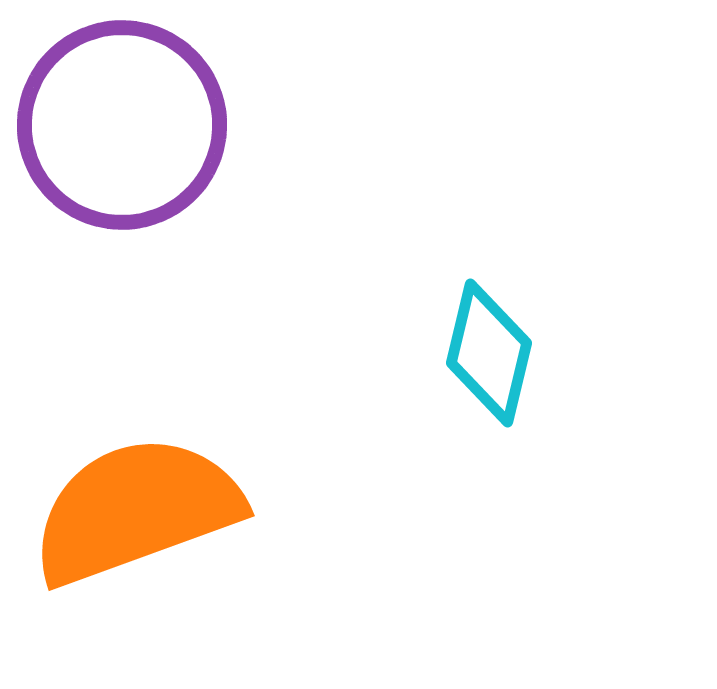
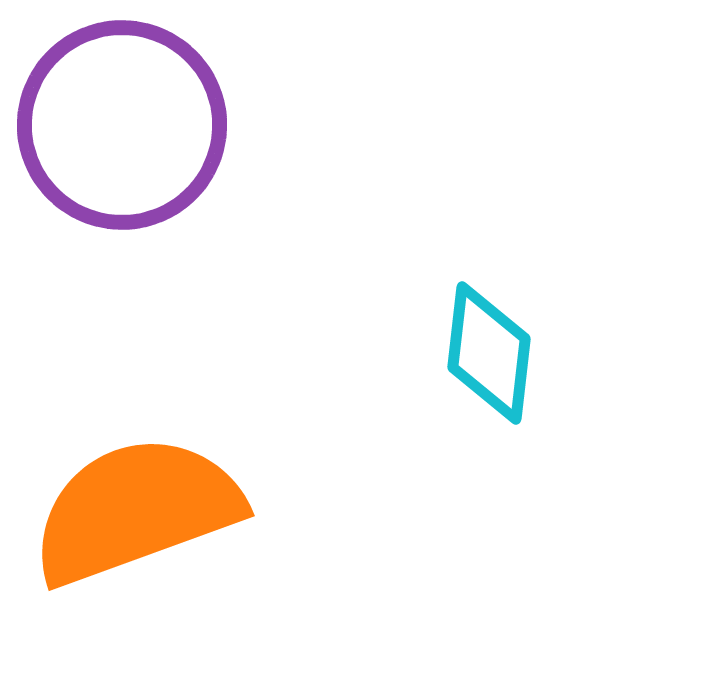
cyan diamond: rotated 7 degrees counterclockwise
